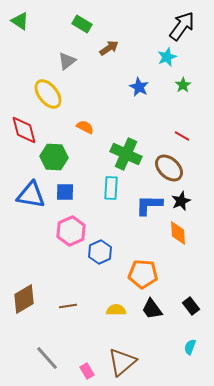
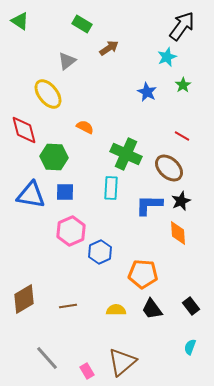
blue star: moved 8 px right, 5 px down
